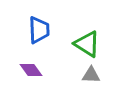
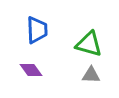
blue trapezoid: moved 2 px left
green triangle: moved 2 px right; rotated 16 degrees counterclockwise
